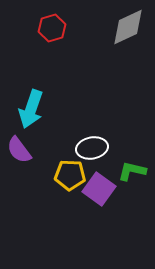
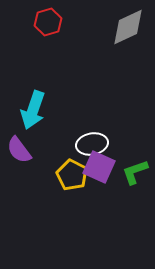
red hexagon: moved 4 px left, 6 px up
cyan arrow: moved 2 px right, 1 px down
white ellipse: moved 4 px up
green L-shape: moved 3 px right, 1 px down; rotated 32 degrees counterclockwise
yellow pentagon: moved 2 px right; rotated 24 degrees clockwise
purple square: moved 22 px up; rotated 12 degrees counterclockwise
